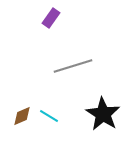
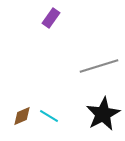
gray line: moved 26 px right
black star: rotated 12 degrees clockwise
